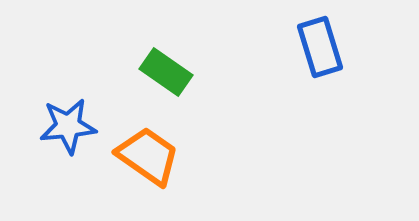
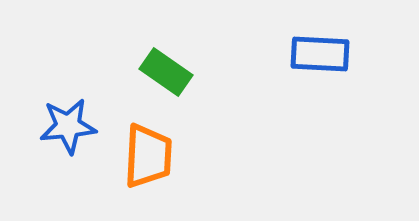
blue rectangle: moved 7 px down; rotated 70 degrees counterclockwise
orange trapezoid: rotated 58 degrees clockwise
